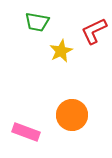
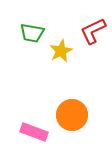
green trapezoid: moved 5 px left, 11 px down
red L-shape: moved 1 px left
pink rectangle: moved 8 px right
